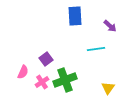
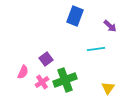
blue rectangle: rotated 24 degrees clockwise
